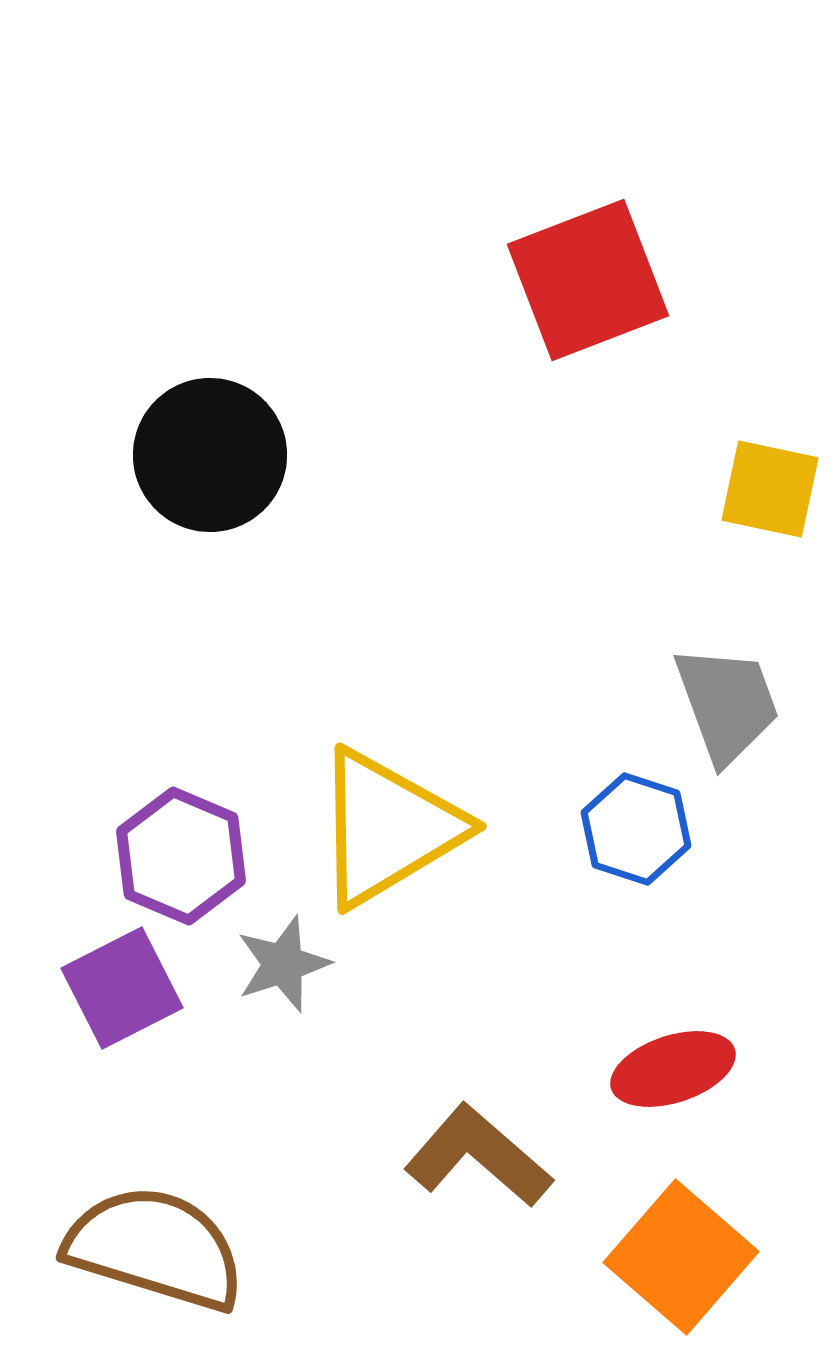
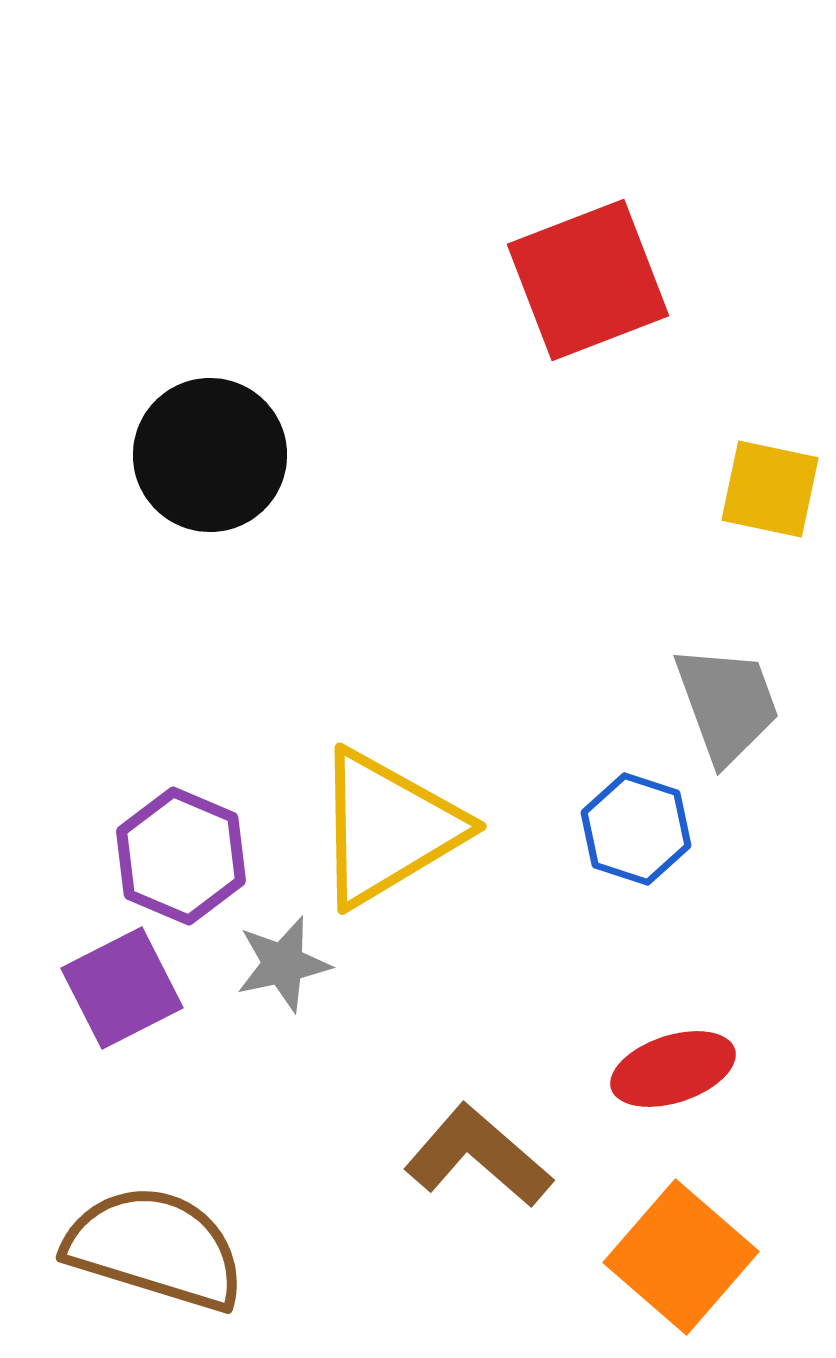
gray star: rotated 6 degrees clockwise
